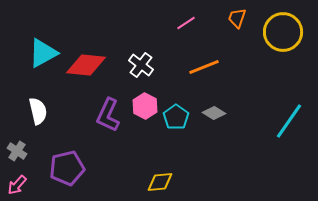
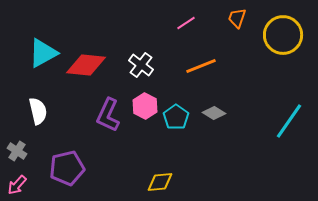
yellow circle: moved 3 px down
orange line: moved 3 px left, 1 px up
